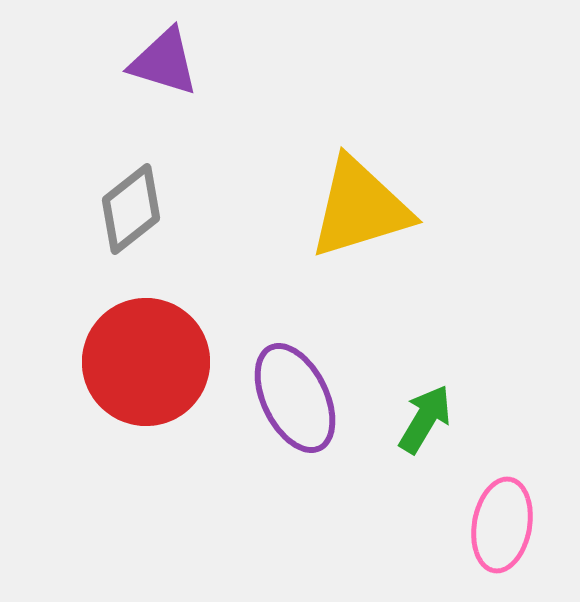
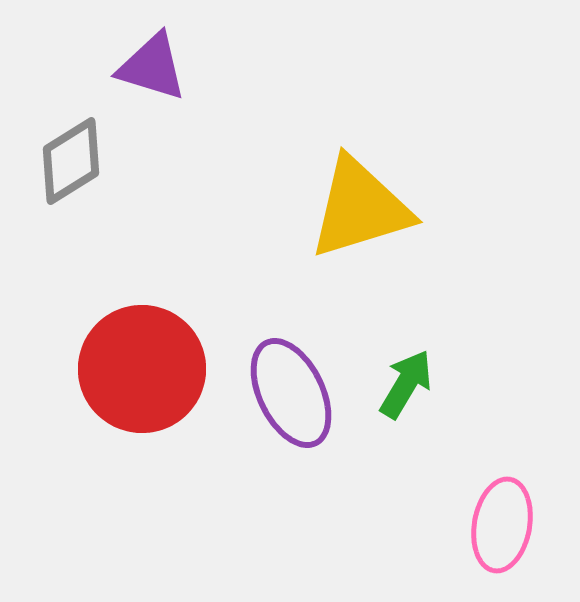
purple triangle: moved 12 px left, 5 px down
gray diamond: moved 60 px left, 48 px up; rotated 6 degrees clockwise
red circle: moved 4 px left, 7 px down
purple ellipse: moved 4 px left, 5 px up
green arrow: moved 19 px left, 35 px up
